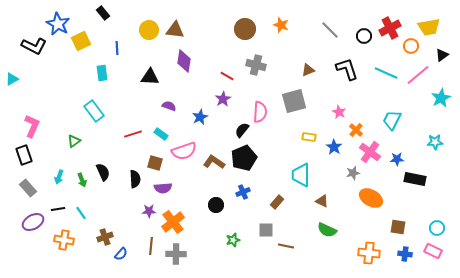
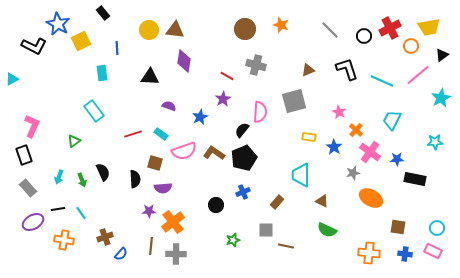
cyan line at (386, 73): moved 4 px left, 8 px down
brown L-shape at (214, 162): moved 9 px up
